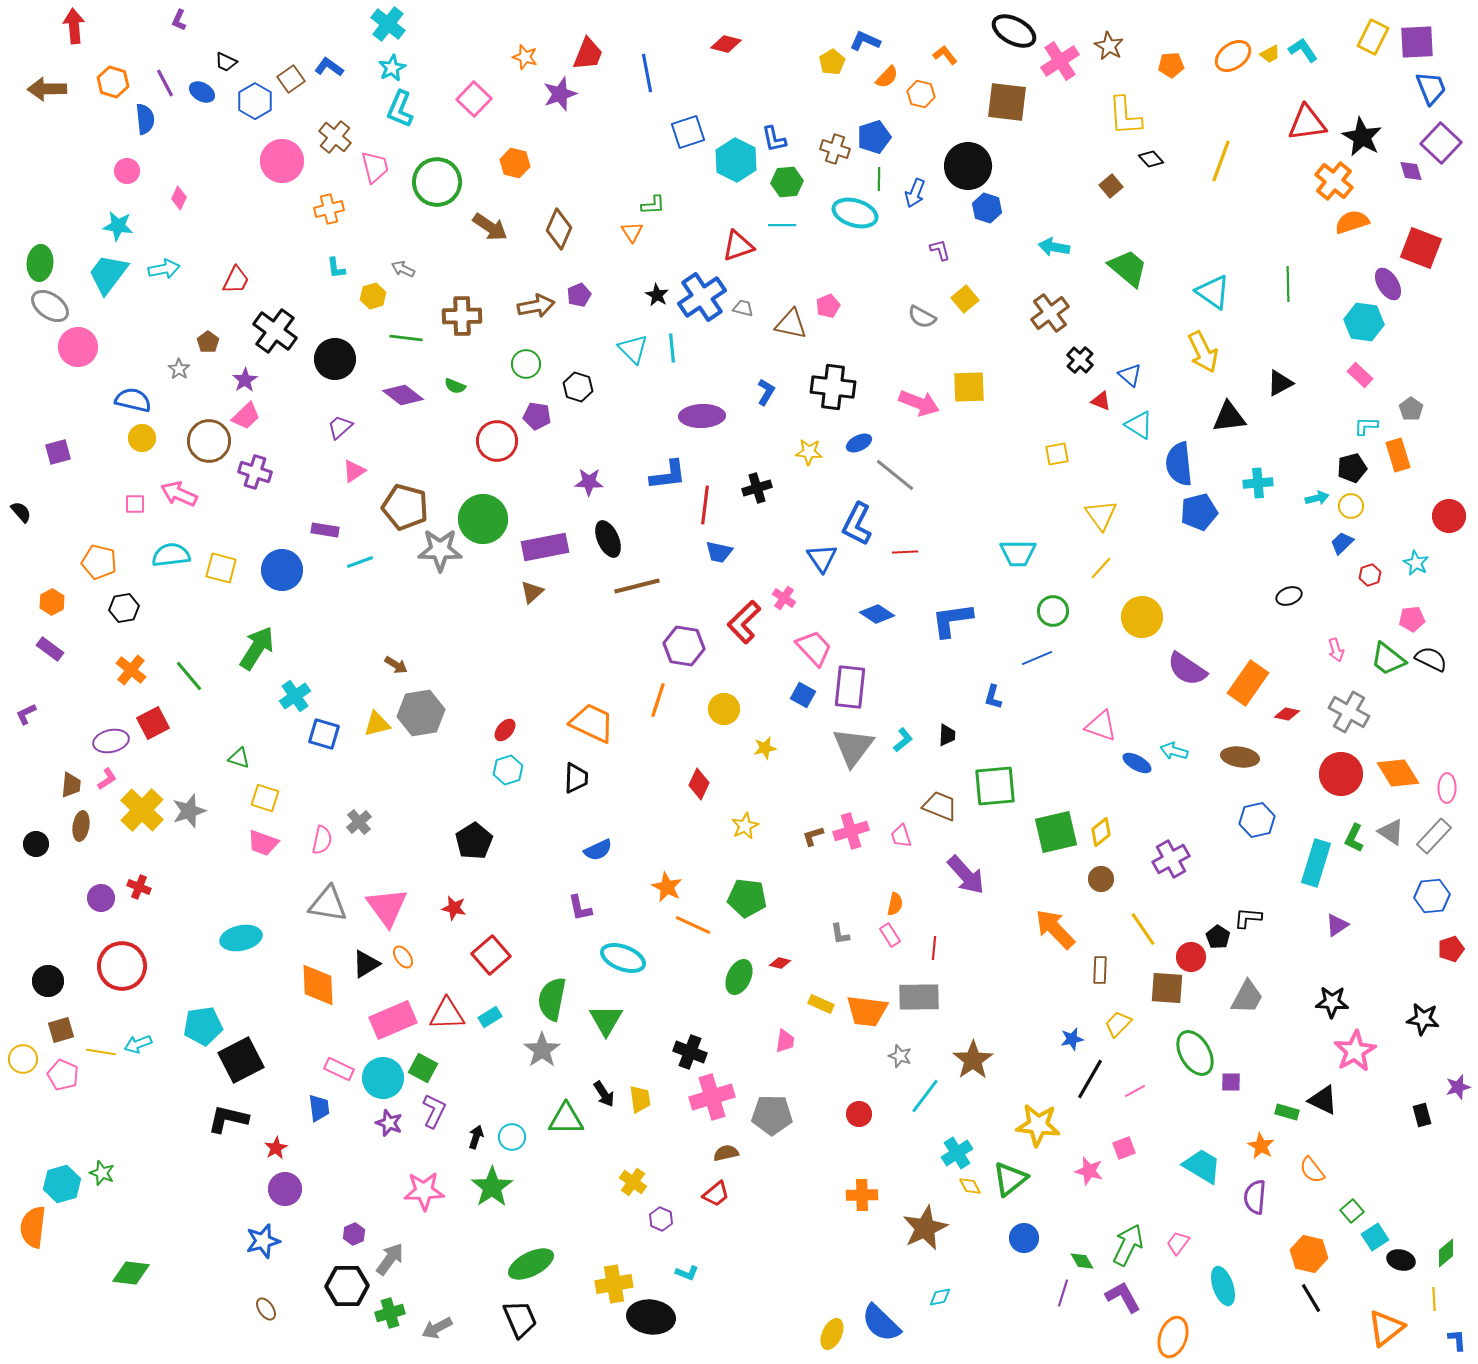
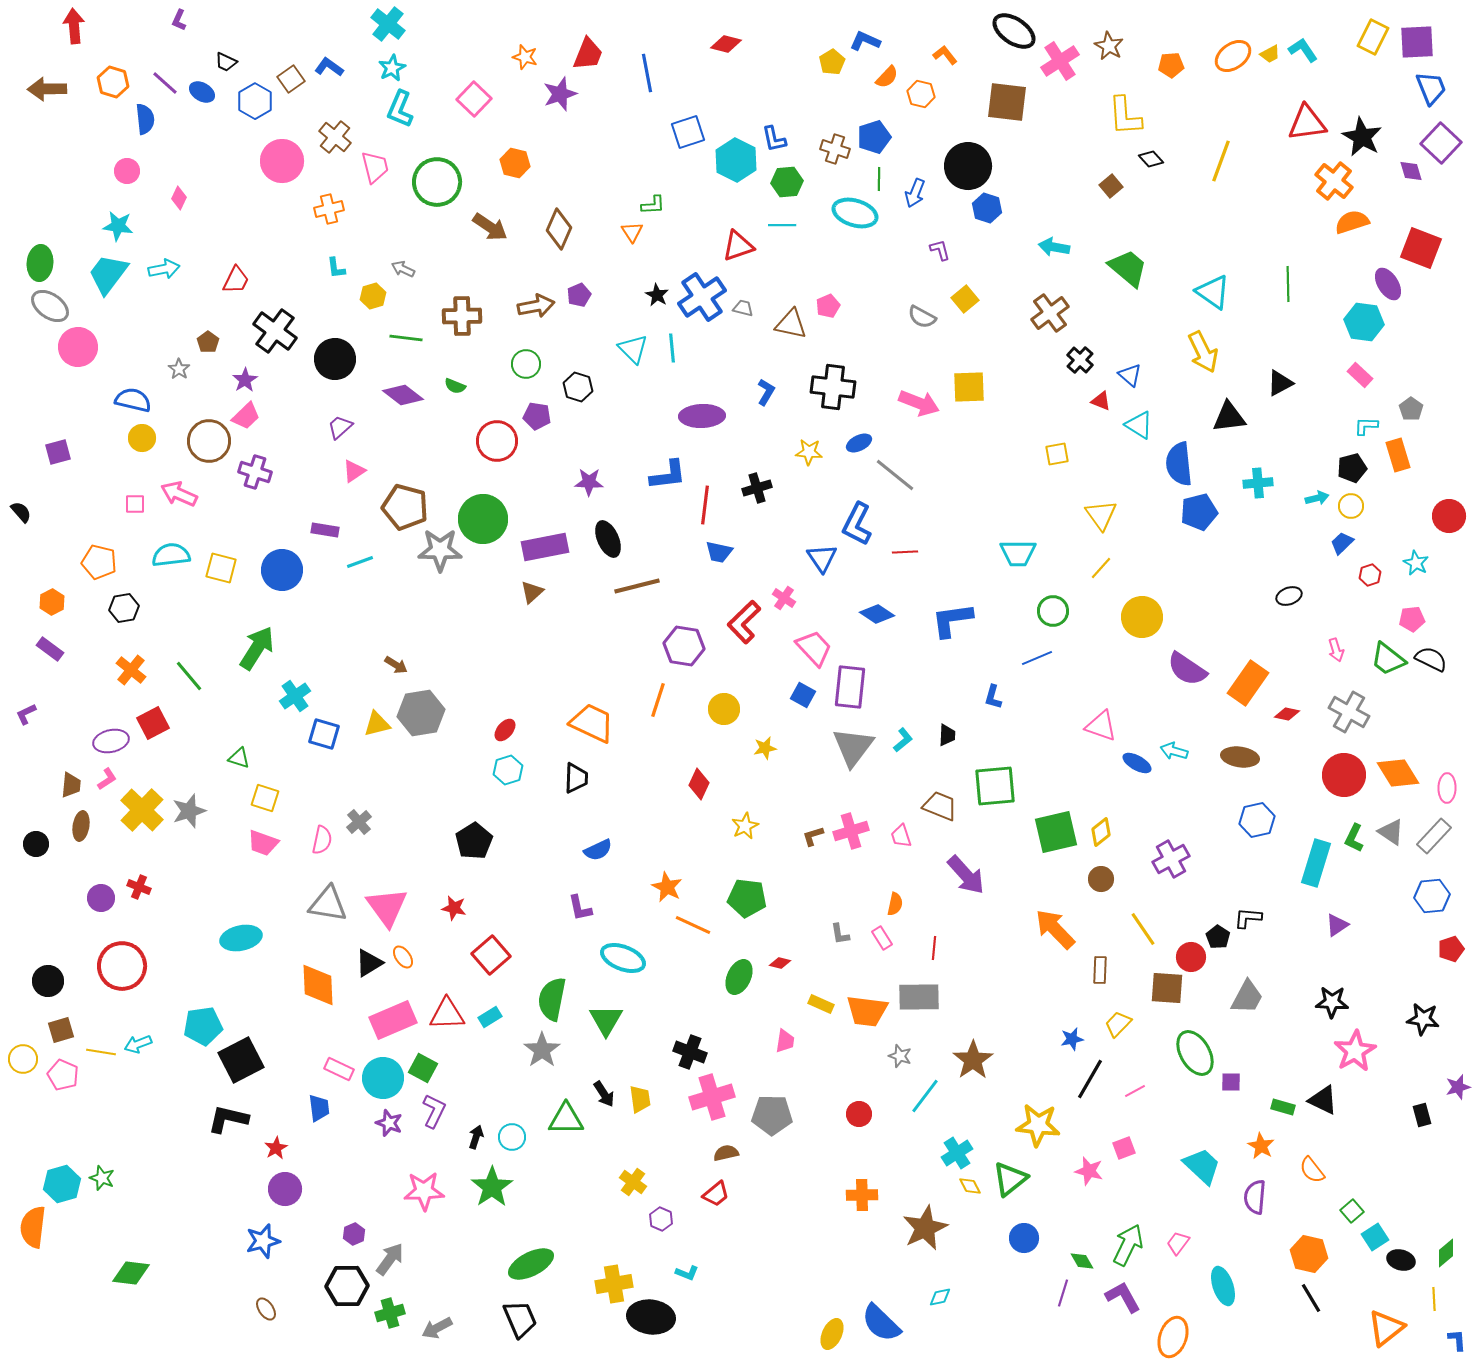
black ellipse at (1014, 31): rotated 6 degrees clockwise
purple line at (165, 83): rotated 20 degrees counterclockwise
red circle at (1341, 774): moved 3 px right, 1 px down
pink rectangle at (890, 935): moved 8 px left, 3 px down
black triangle at (366, 964): moved 3 px right, 1 px up
green rectangle at (1287, 1112): moved 4 px left, 5 px up
cyan trapezoid at (1202, 1166): rotated 12 degrees clockwise
green star at (102, 1173): moved 5 px down
